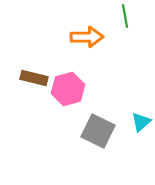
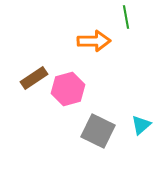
green line: moved 1 px right, 1 px down
orange arrow: moved 7 px right, 4 px down
brown rectangle: rotated 48 degrees counterclockwise
cyan triangle: moved 3 px down
